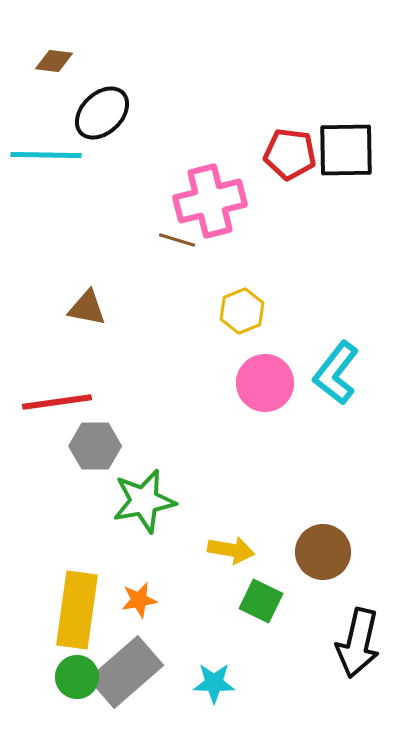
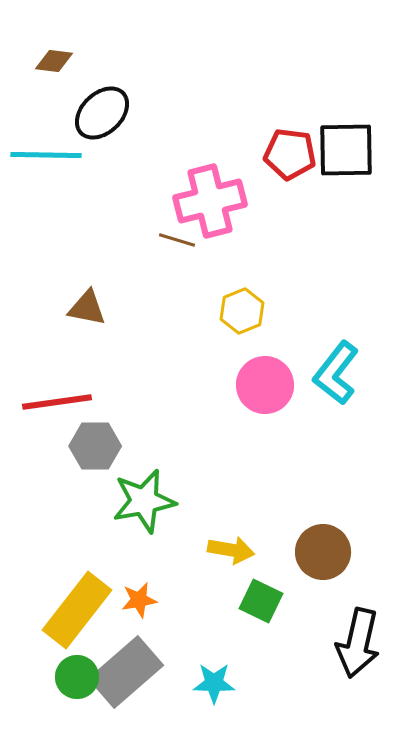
pink circle: moved 2 px down
yellow rectangle: rotated 30 degrees clockwise
